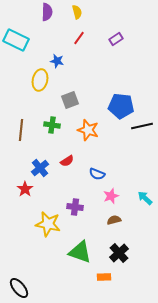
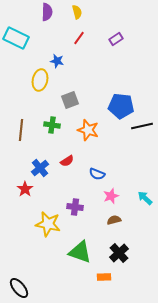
cyan rectangle: moved 2 px up
